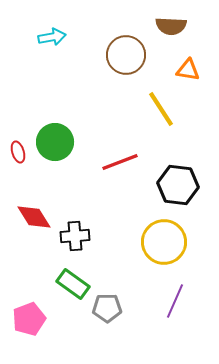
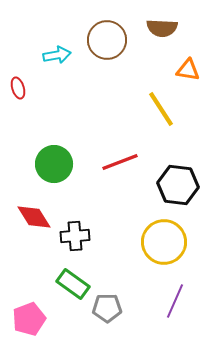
brown semicircle: moved 9 px left, 2 px down
cyan arrow: moved 5 px right, 18 px down
brown circle: moved 19 px left, 15 px up
green circle: moved 1 px left, 22 px down
red ellipse: moved 64 px up
